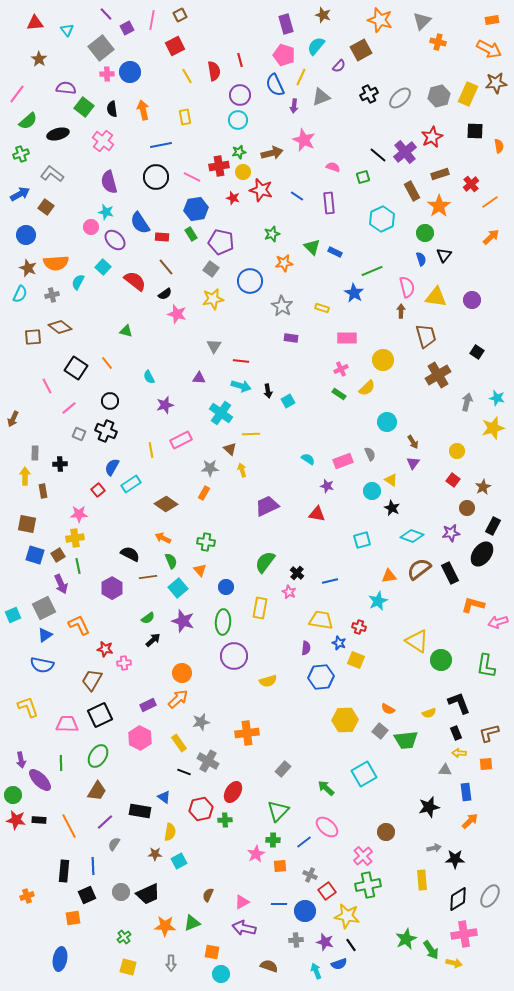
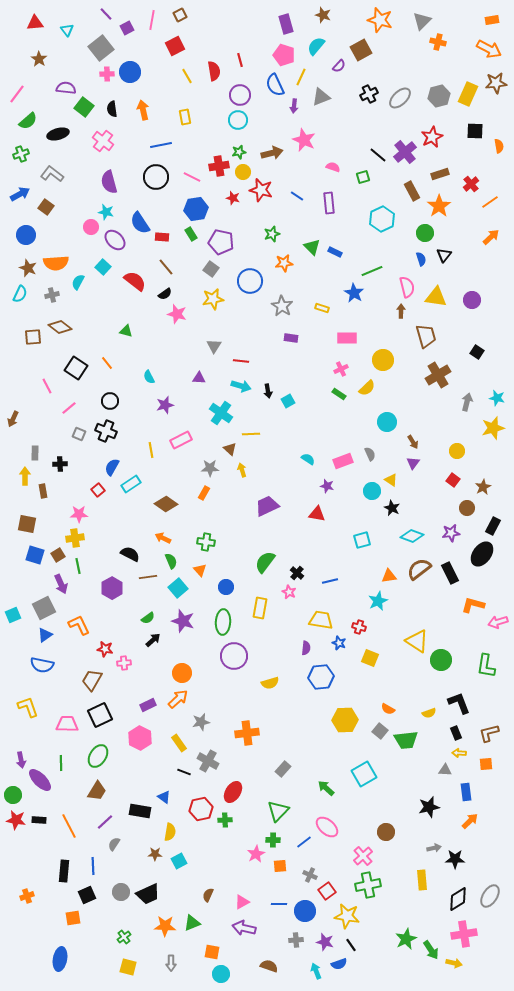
yellow square at (356, 660): moved 14 px right, 2 px up
yellow semicircle at (268, 681): moved 2 px right, 2 px down
